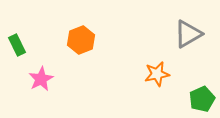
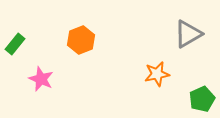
green rectangle: moved 2 px left, 1 px up; rotated 65 degrees clockwise
pink star: rotated 20 degrees counterclockwise
